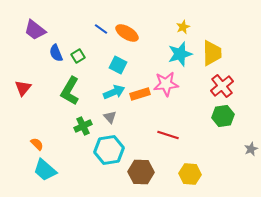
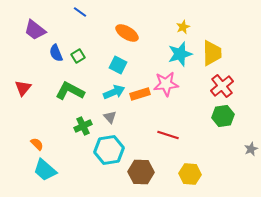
blue line: moved 21 px left, 17 px up
green L-shape: rotated 88 degrees clockwise
